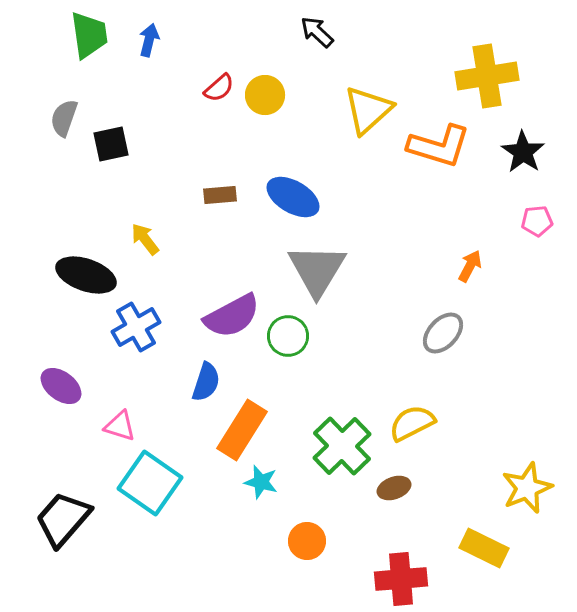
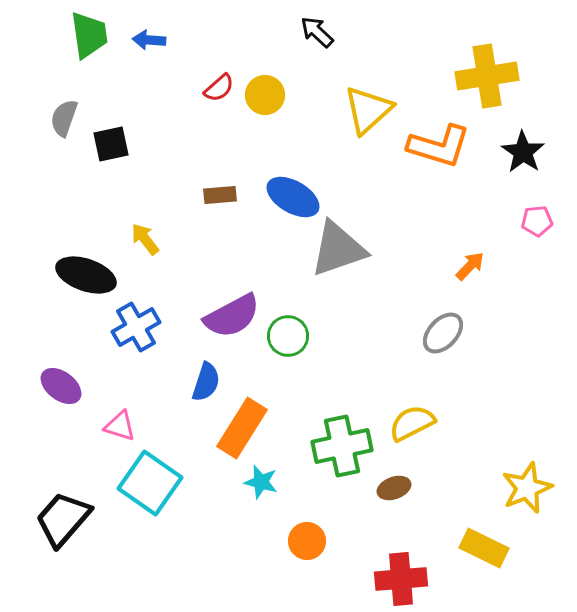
blue arrow: rotated 100 degrees counterclockwise
orange arrow: rotated 16 degrees clockwise
gray triangle: moved 21 px right, 21 px up; rotated 40 degrees clockwise
orange rectangle: moved 2 px up
green cross: rotated 32 degrees clockwise
